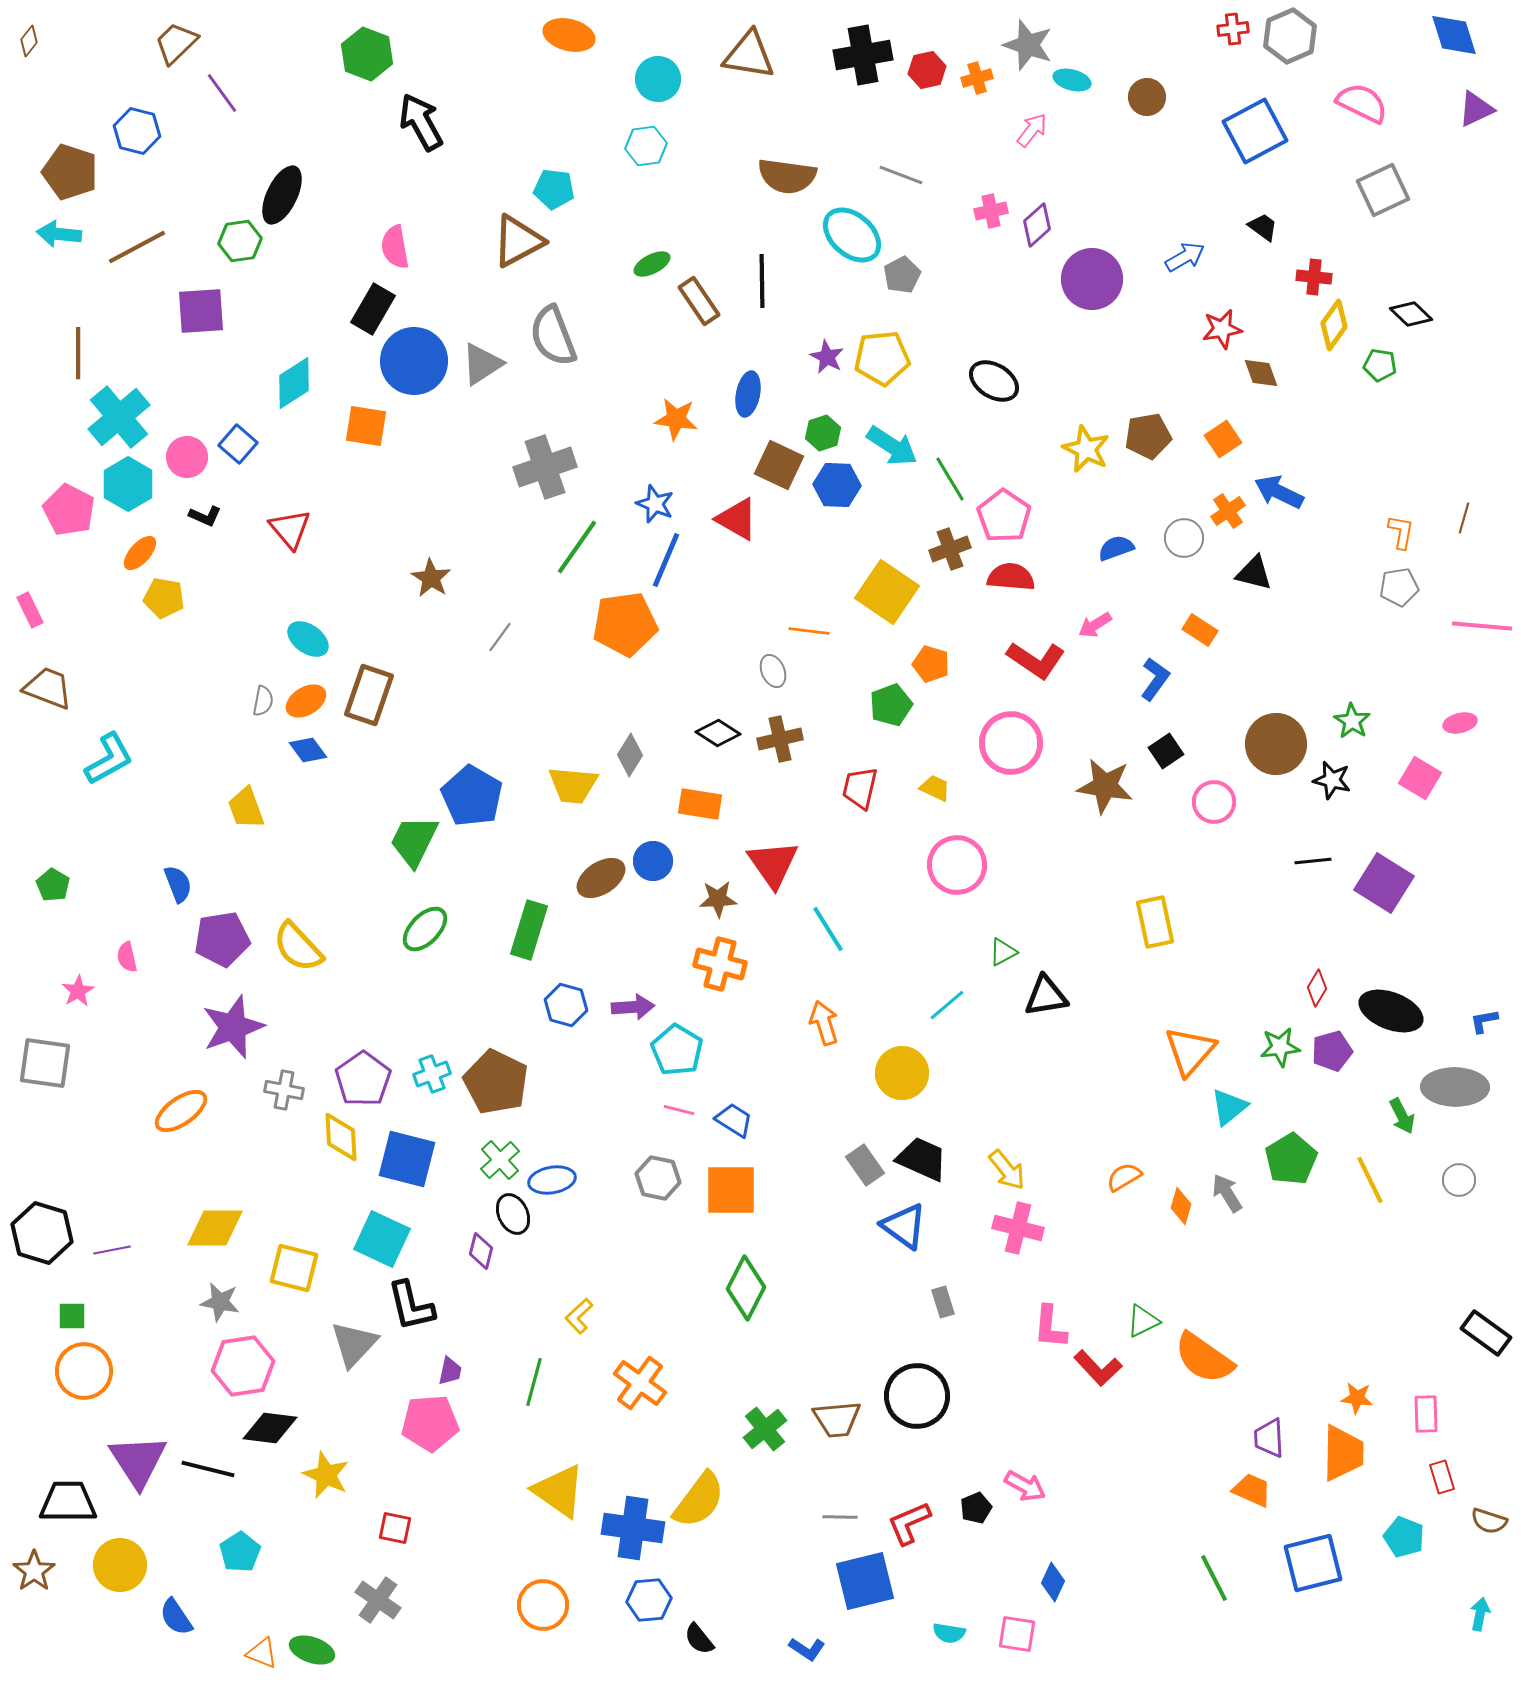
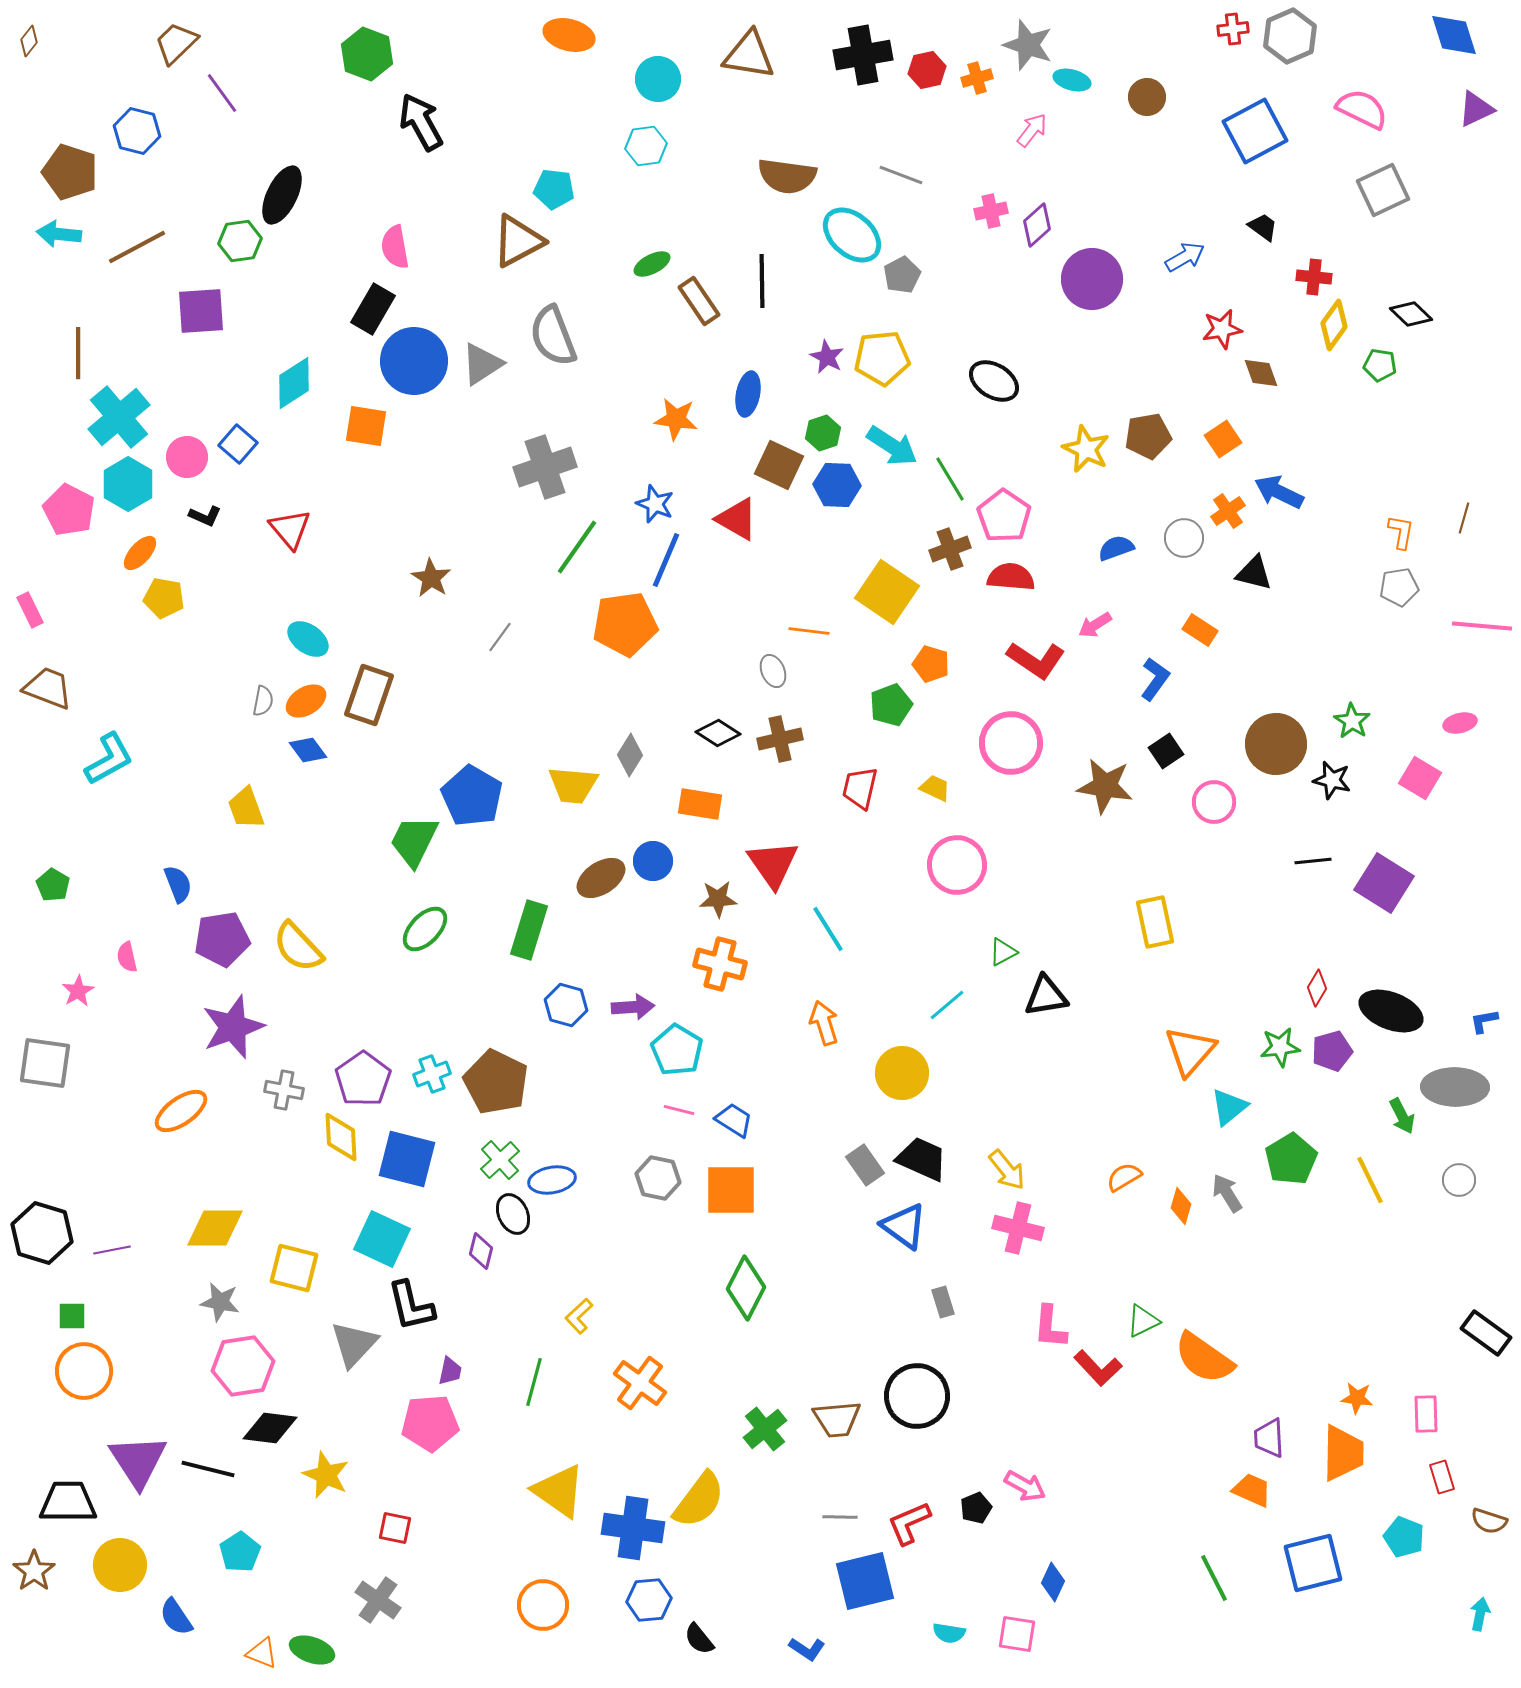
pink semicircle at (1362, 103): moved 6 px down
